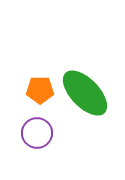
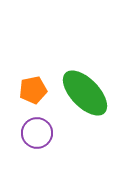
orange pentagon: moved 7 px left; rotated 12 degrees counterclockwise
